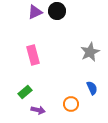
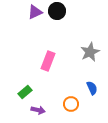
pink rectangle: moved 15 px right, 6 px down; rotated 36 degrees clockwise
